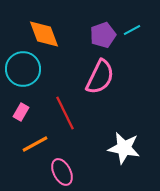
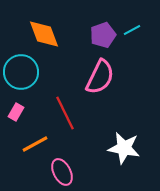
cyan circle: moved 2 px left, 3 px down
pink rectangle: moved 5 px left
